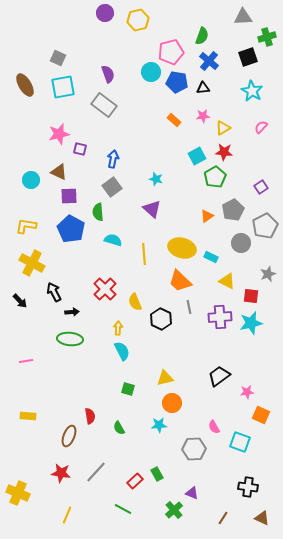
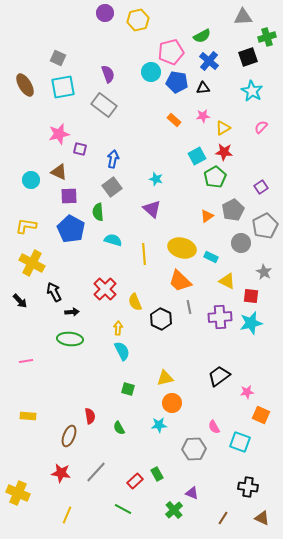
green semicircle at (202, 36): rotated 42 degrees clockwise
gray star at (268, 274): moved 4 px left, 2 px up; rotated 21 degrees counterclockwise
